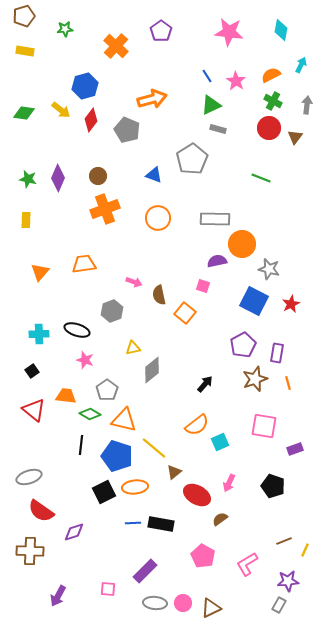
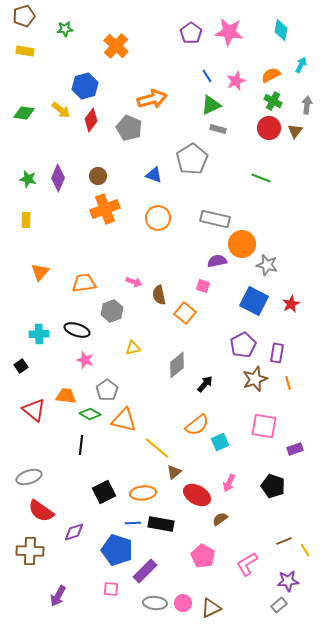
purple pentagon at (161, 31): moved 30 px right, 2 px down
pink star at (236, 81): rotated 18 degrees clockwise
gray pentagon at (127, 130): moved 2 px right, 2 px up
brown triangle at (295, 137): moved 6 px up
gray rectangle at (215, 219): rotated 12 degrees clockwise
orange trapezoid at (84, 264): moved 19 px down
gray star at (269, 269): moved 2 px left, 4 px up
gray diamond at (152, 370): moved 25 px right, 5 px up
black square at (32, 371): moved 11 px left, 5 px up
yellow line at (154, 448): moved 3 px right
blue pentagon at (117, 456): moved 94 px down
orange ellipse at (135, 487): moved 8 px right, 6 px down
yellow line at (305, 550): rotated 56 degrees counterclockwise
pink square at (108, 589): moved 3 px right
gray rectangle at (279, 605): rotated 21 degrees clockwise
